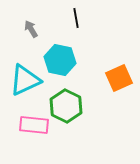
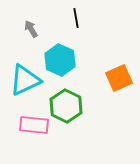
cyan hexagon: rotated 12 degrees clockwise
